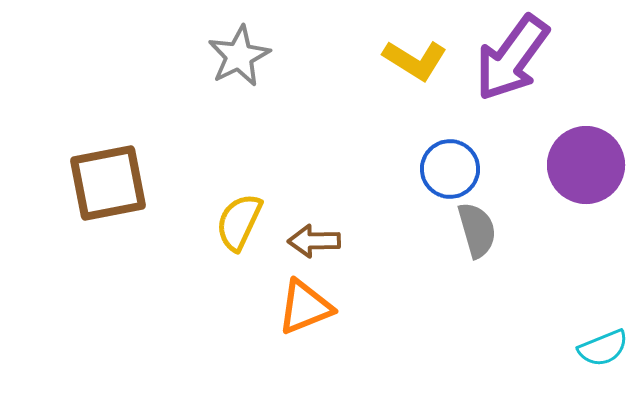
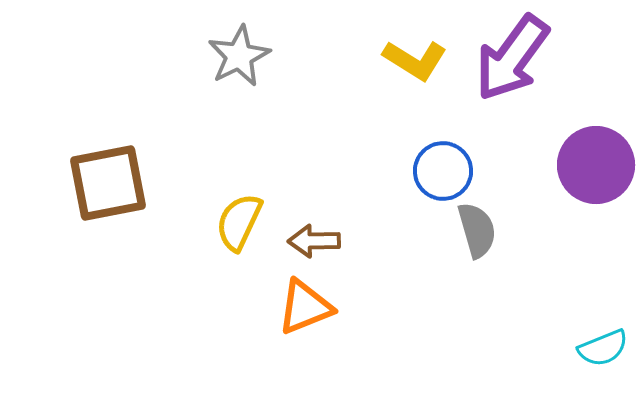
purple circle: moved 10 px right
blue circle: moved 7 px left, 2 px down
